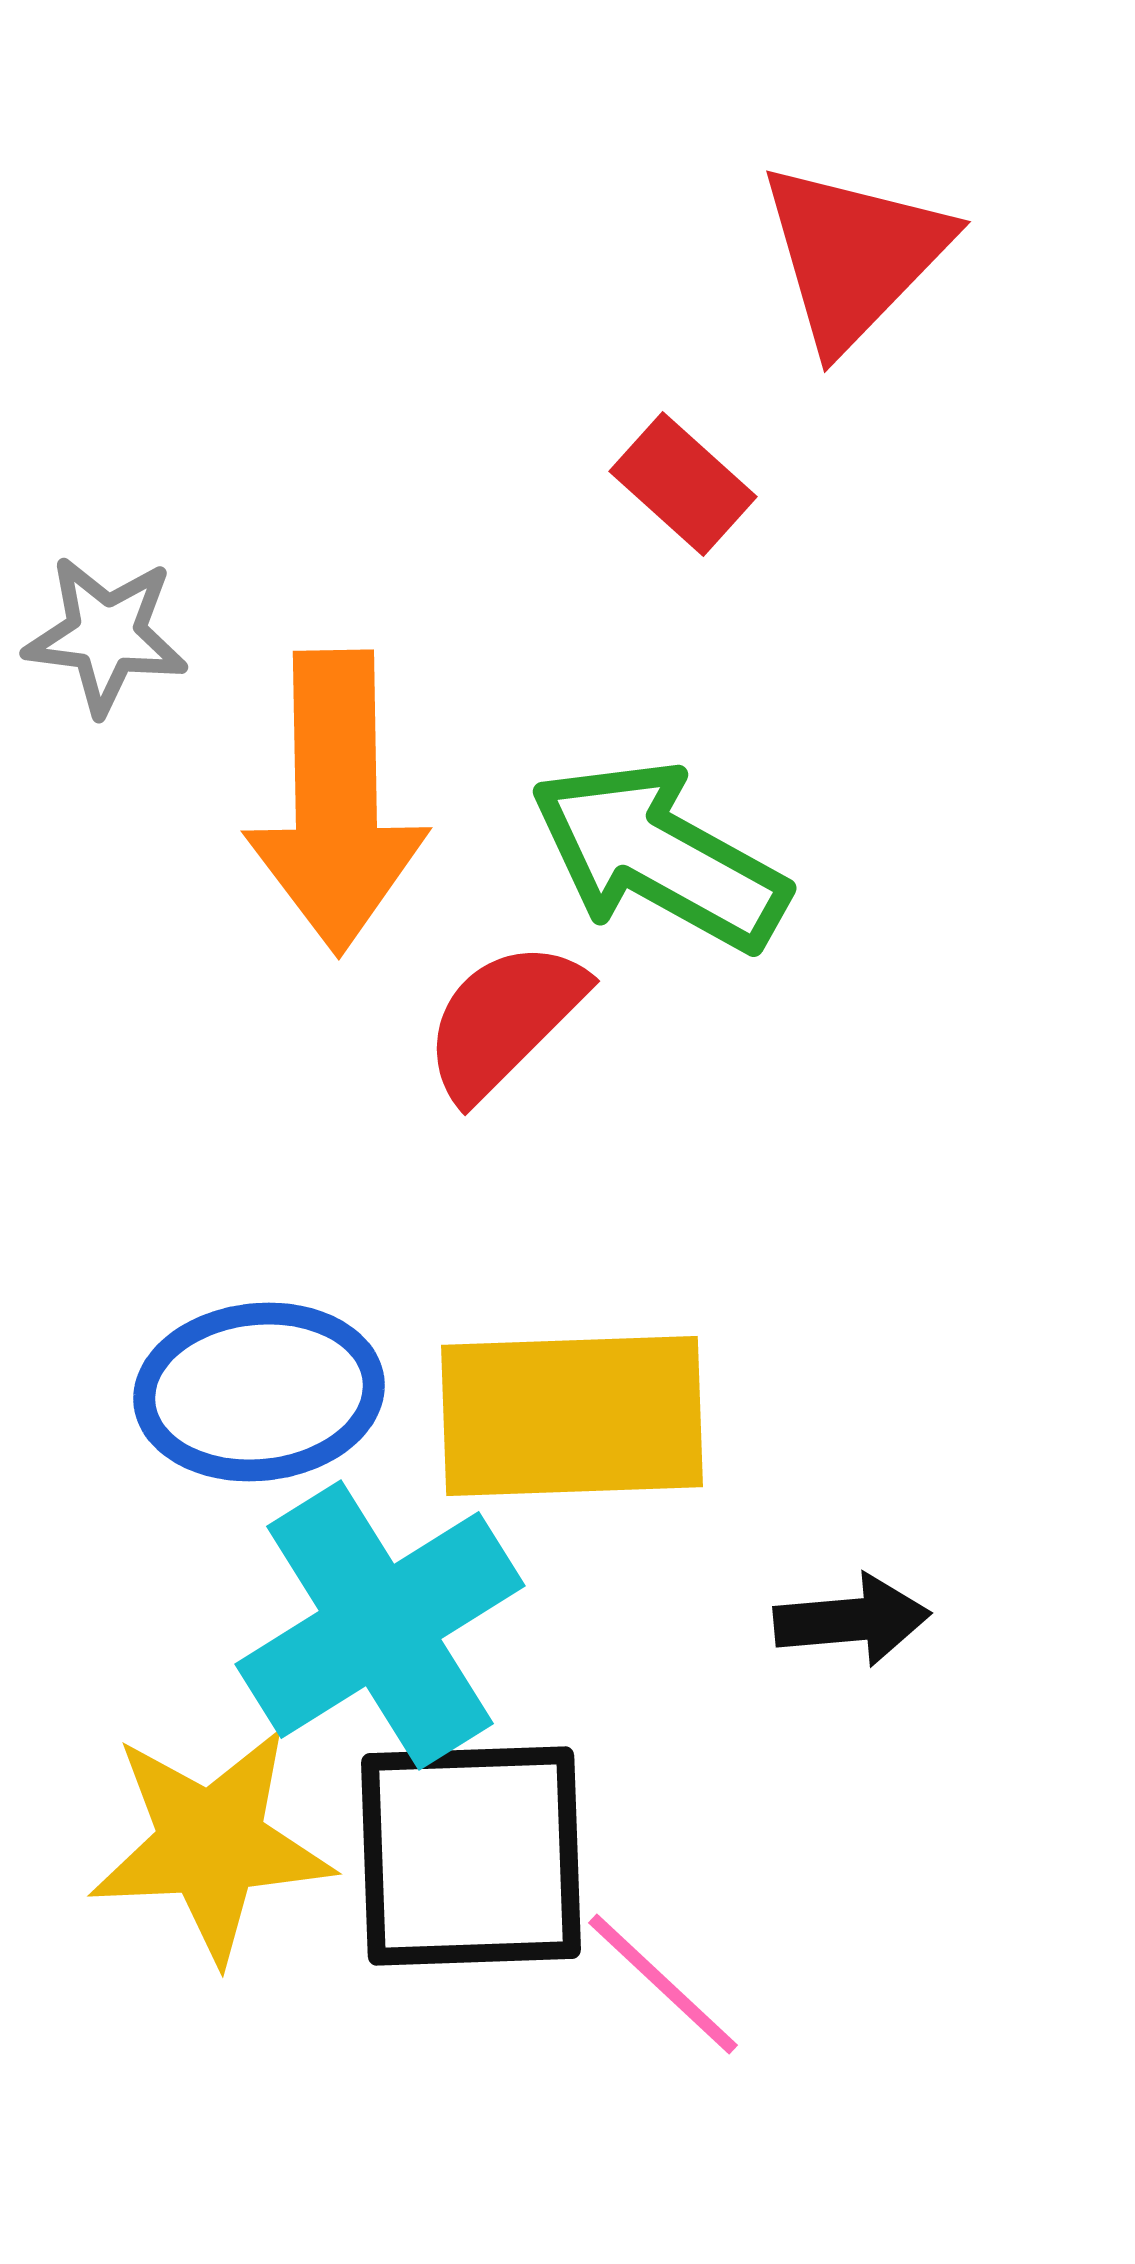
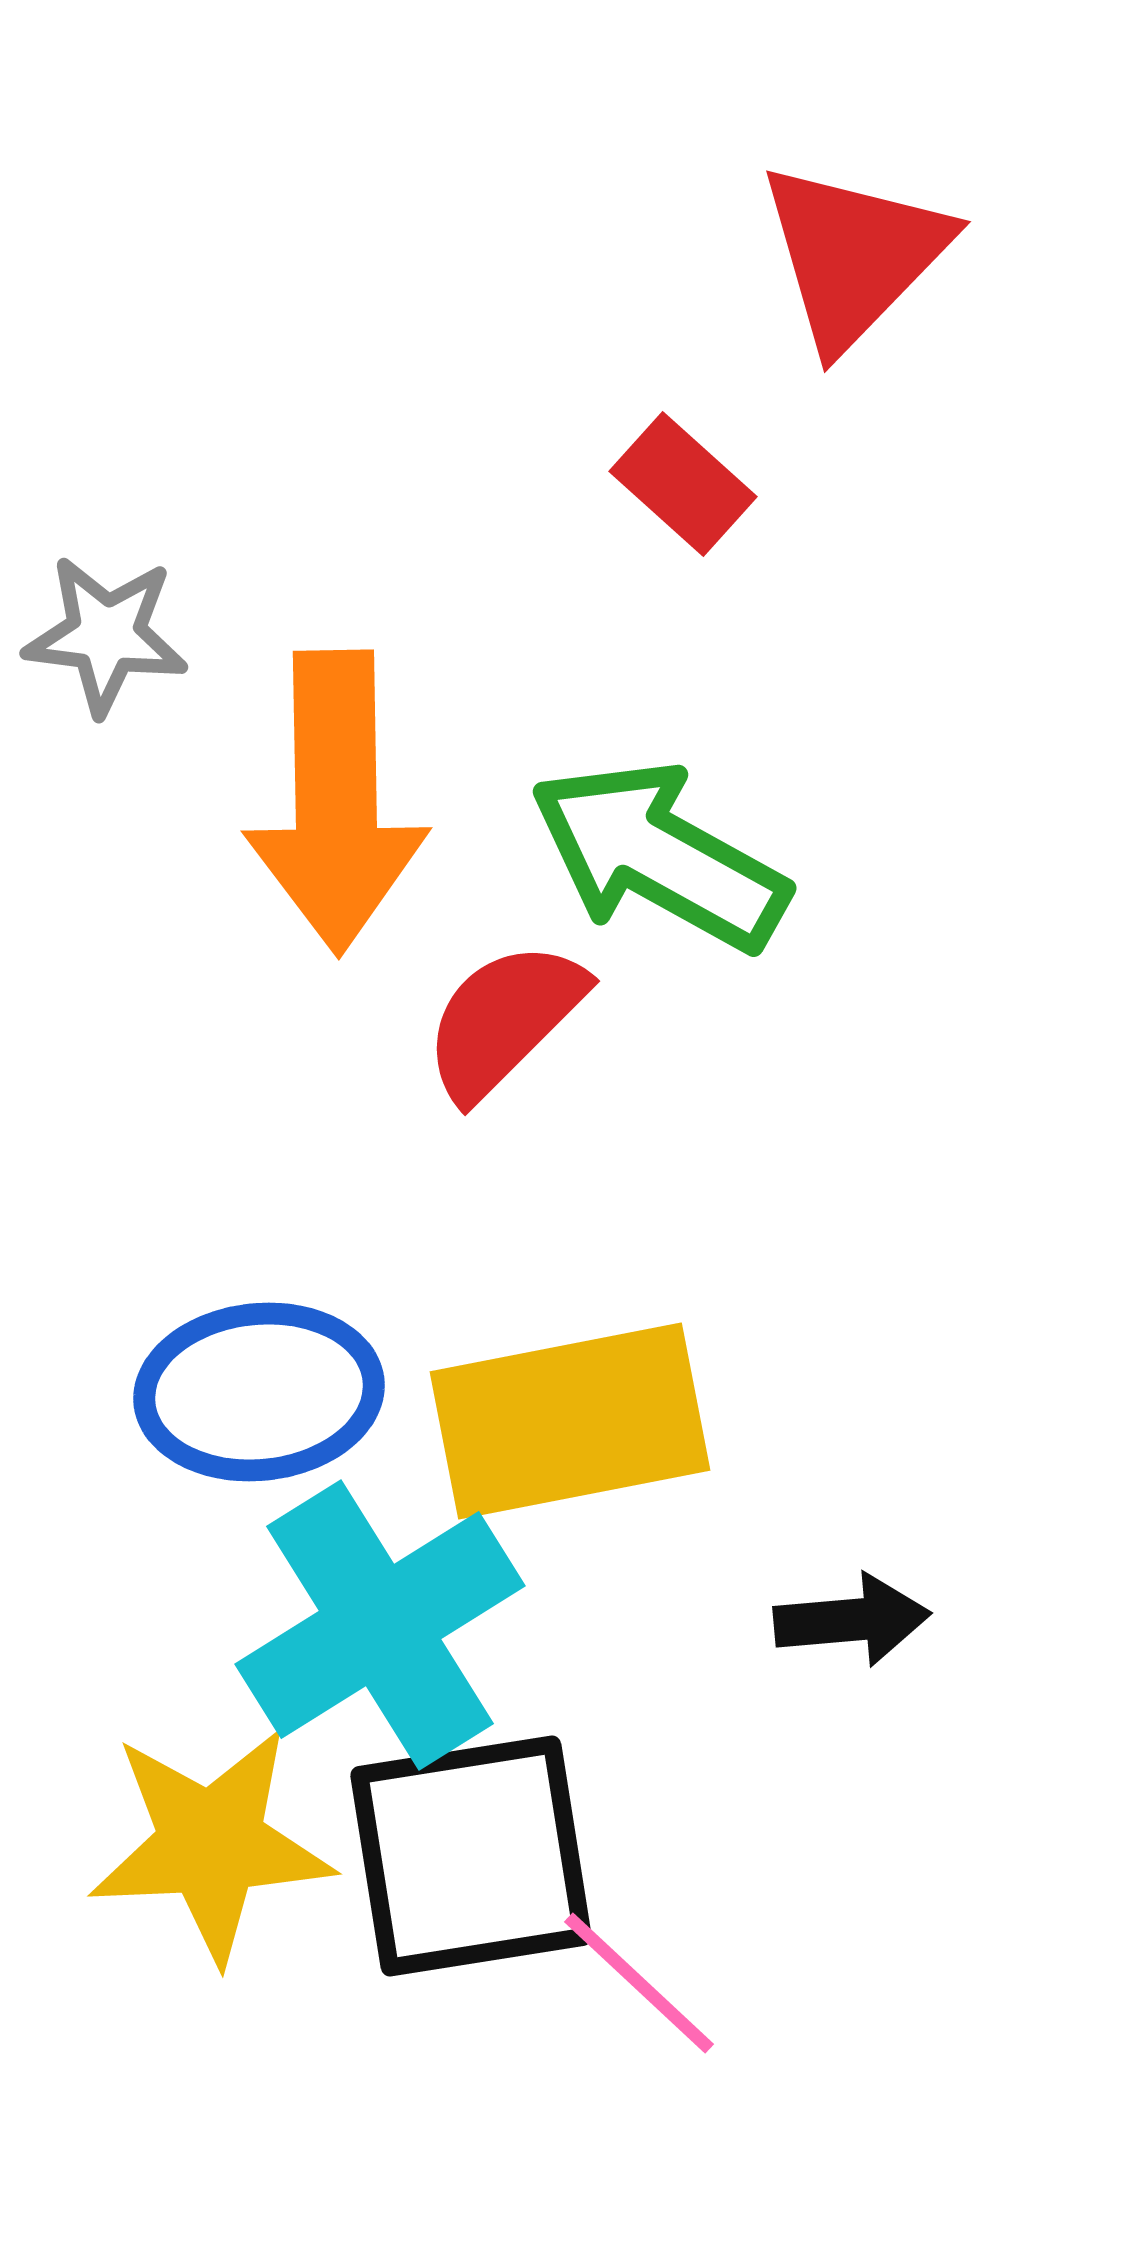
yellow rectangle: moved 2 px left, 5 px down; rotated 9 degrees counterclockwise
black square: rotated 7 degrees counterclockwise
pink line: moved 24 px left, 1 px up
